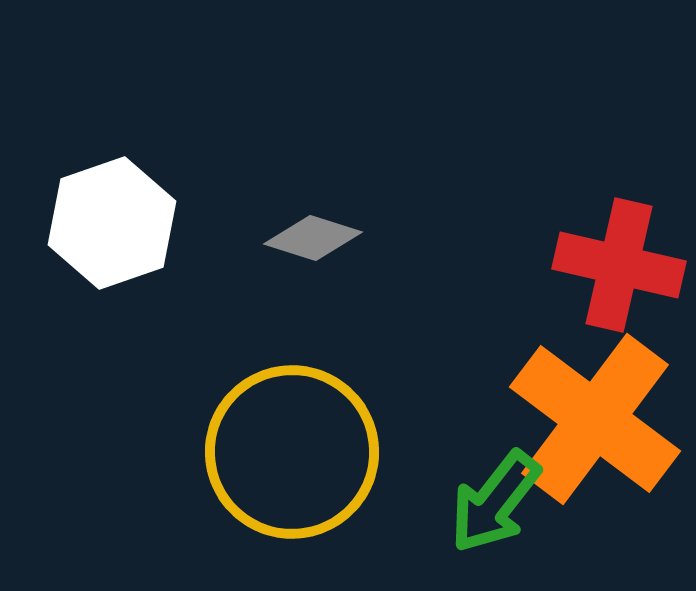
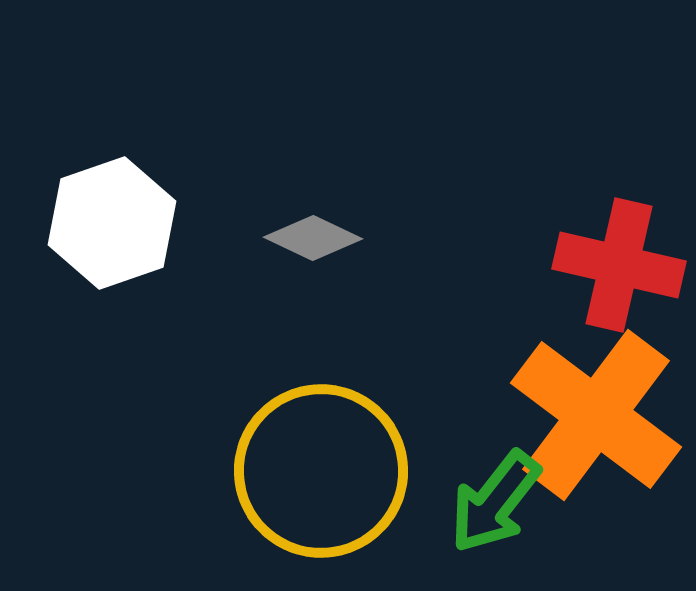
gray diamond: rotated 8 degrees clockwise
orange cross: moved 1 px right, 4 px up
yellow circle: moved 29 px right, 19 px down
